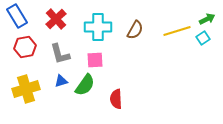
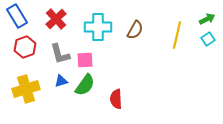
yellow line: moved 4 px down; rotated 60 degrees counterclockwise
cyan square: moved 5 px right, 1 px down
red hexagon: rotated 10 degrees counterclockwise
pink square: moved 10 px left
